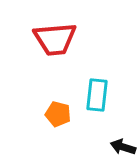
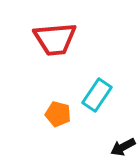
cyan rectangle: rotated 28 degrees clockwise
black arrow: rotated 45 degrees counterclockwise
